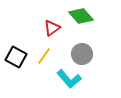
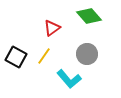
green diamond: moved 8 px right
gray circle: moved 5 px right
